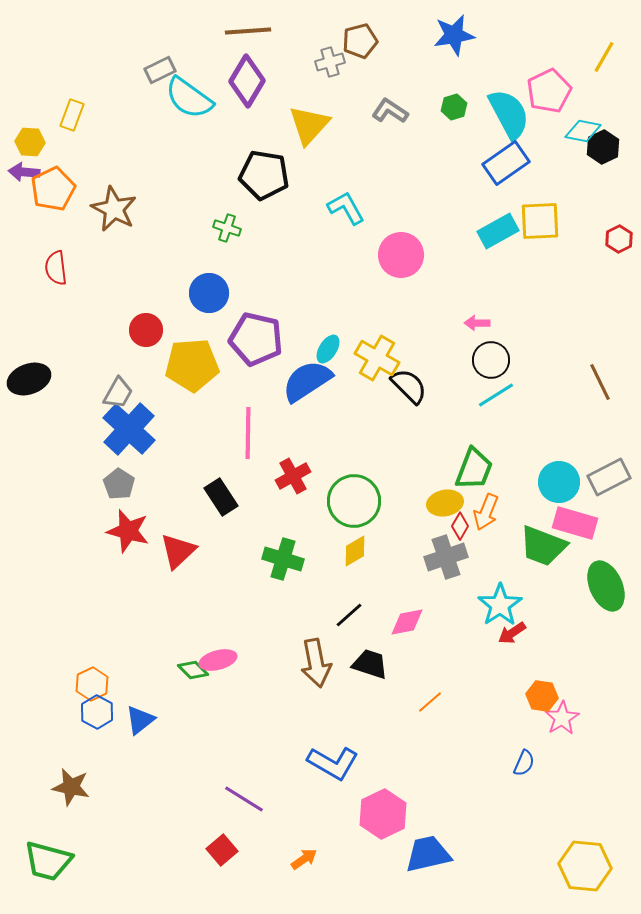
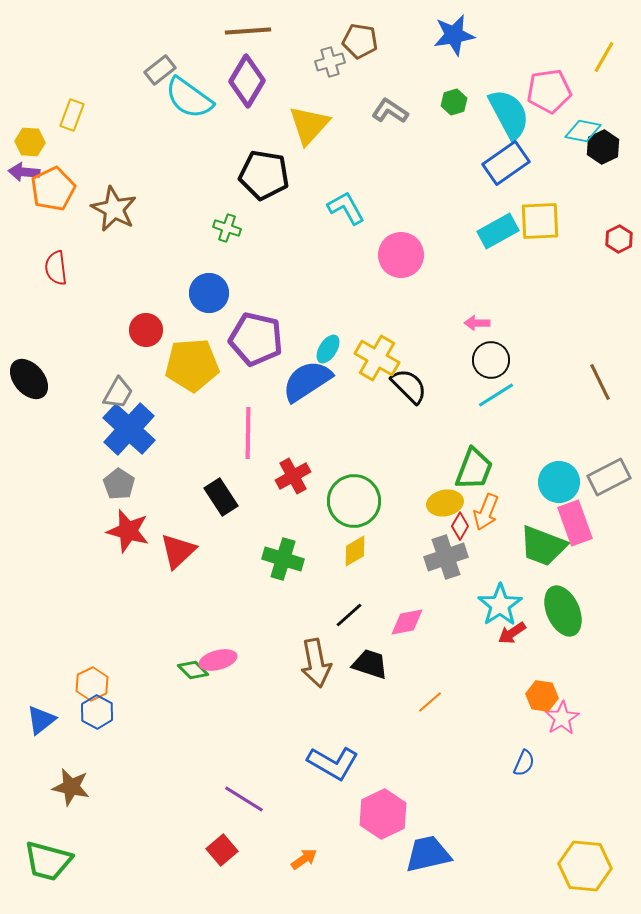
brown pentagon at (360, 41): rotated 24 degrees clockwise
gray rectangle at (160, 70): rotated 12 degrees counterclockwise
pink pentagon at (549, 91): rotated 18 degrees clockwise
green hexagon at (454, 107): moved 5 px up
black ellipse at (29, 379): rotated 69 degrees clockwise
pink rectangle at (575, 523): rotated 54 degrees clockwise
green ellipse at (606, 586): moved 43 px left, 25 px down
blue triangle at (140, 720): moved 99 px left
